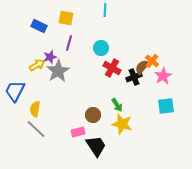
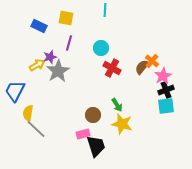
black cross: moved 32 px right, 13 px down
yellow semicircle: moved 7 px left, 4 px down
pink rectangle: moved 5 px right, 2 px down
black trapezoid: rotated 15 degrees clockwise
